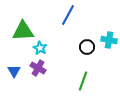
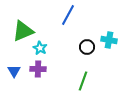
green triangle: rotated 20 degrees counterclockwise
purple cross: moved 1 px down; rotated 28 degrees counterclockwise
